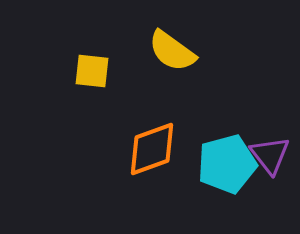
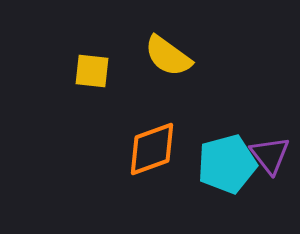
yellow semicircle: moved 4 px left, 5 px down
